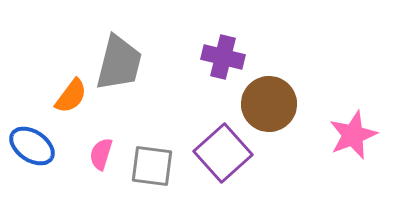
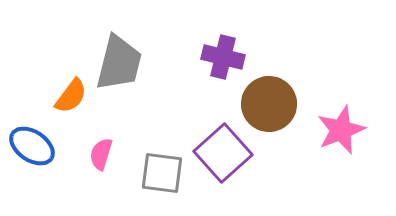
pink star: moved 12 px left, 5 px up
gray square: moved 10 px right, 7 px down
